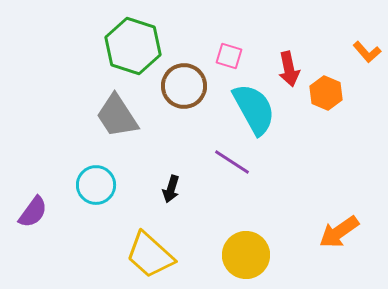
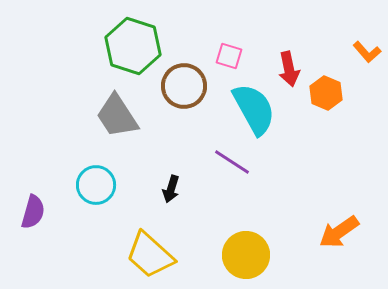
purple semicircle: rotated 20 degrees counterclockwise
